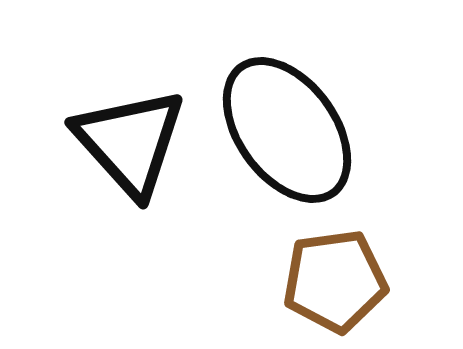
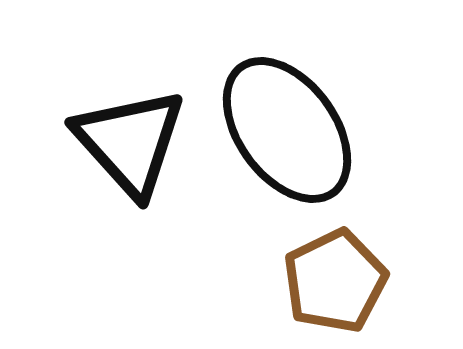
brown pentagon: rotated 18 degrees counterclockwise
